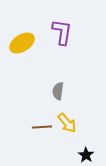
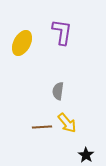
yellow ellipse: rotated 30 degrees counterclockwise
